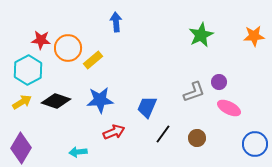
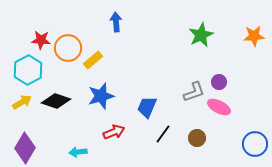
blue star: moved 1 px right, 4 px up; rotated 12 degrees counterclockwise
pink ellipse: moved 10 px left, 1 px up
purple diamond: moved 4 px right
